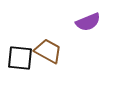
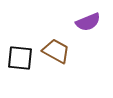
brown trapezoid: moved 8 px right
